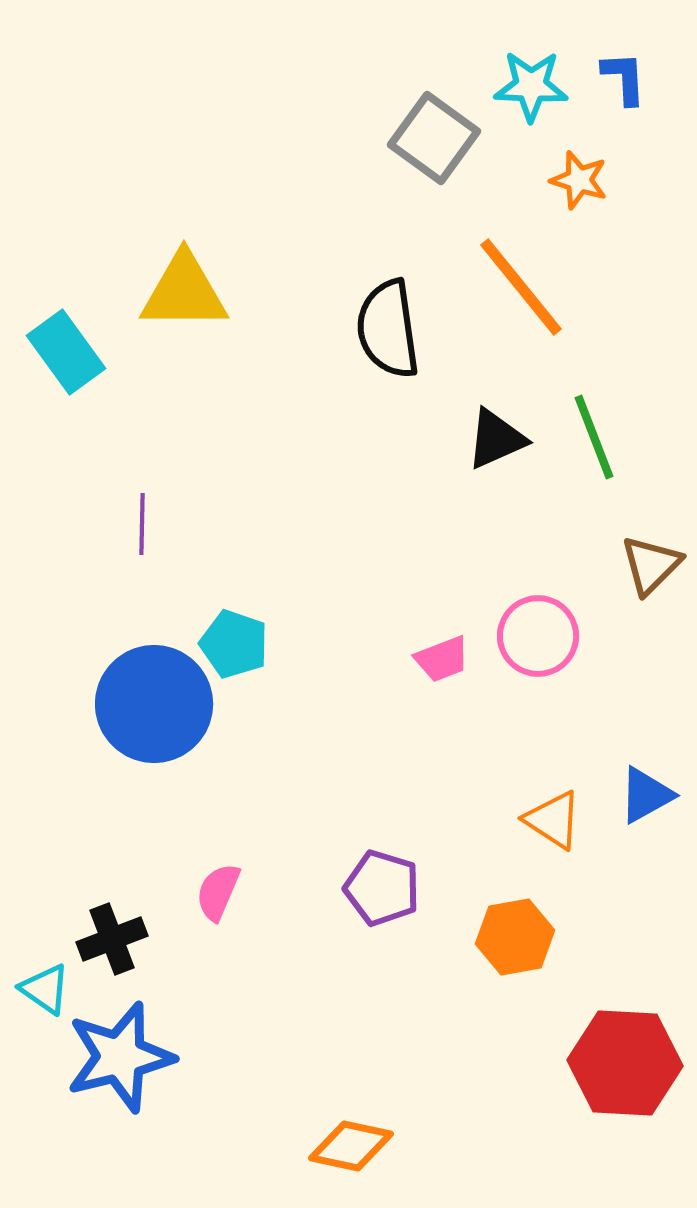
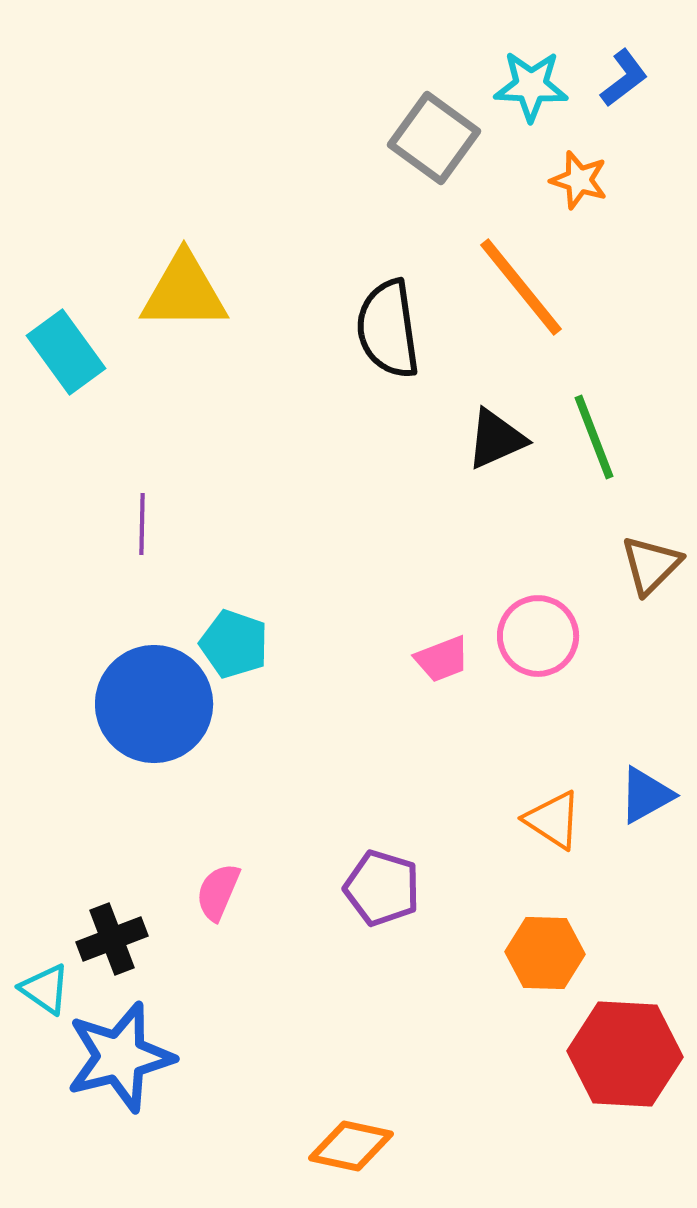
blue L-shape: rotated 56 degrees clockwise
orange hexagon: moved 30 px right, 16 px down; rotated 12 degrees clockwise
red hexagon: moved 9 px up
